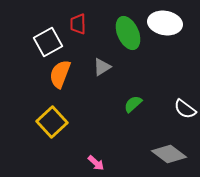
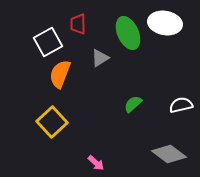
gray triangle: moved 2 px left, 9 px up
white semicircle: moved 4 px left, 4 px up; rotated 130 degrees clockwise
